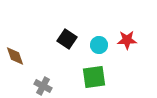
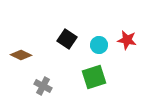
red star: rotated 12 degrees clockwise
brown diamond: moved 6 px right, 1 px up; rotated 45 degrees counterclockwise
green square: rotated 10 degrees counterclockwise
